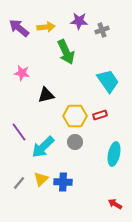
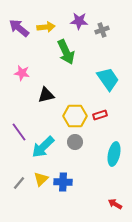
cyan trapezoid: moved 2 px up
